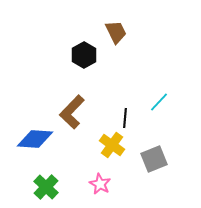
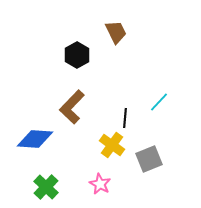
black hexagon: moved 7 px left
brown L-shape: moved 5 px up
gray square: moved 5 px left
